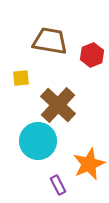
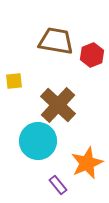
brown trapezoid: moved 6 px right
yellow square: moved 7 px left, 3 px down
orange star: moved 2 px left, 1 px up
purple rectangle: rotated 12 degrees counterclockwise
